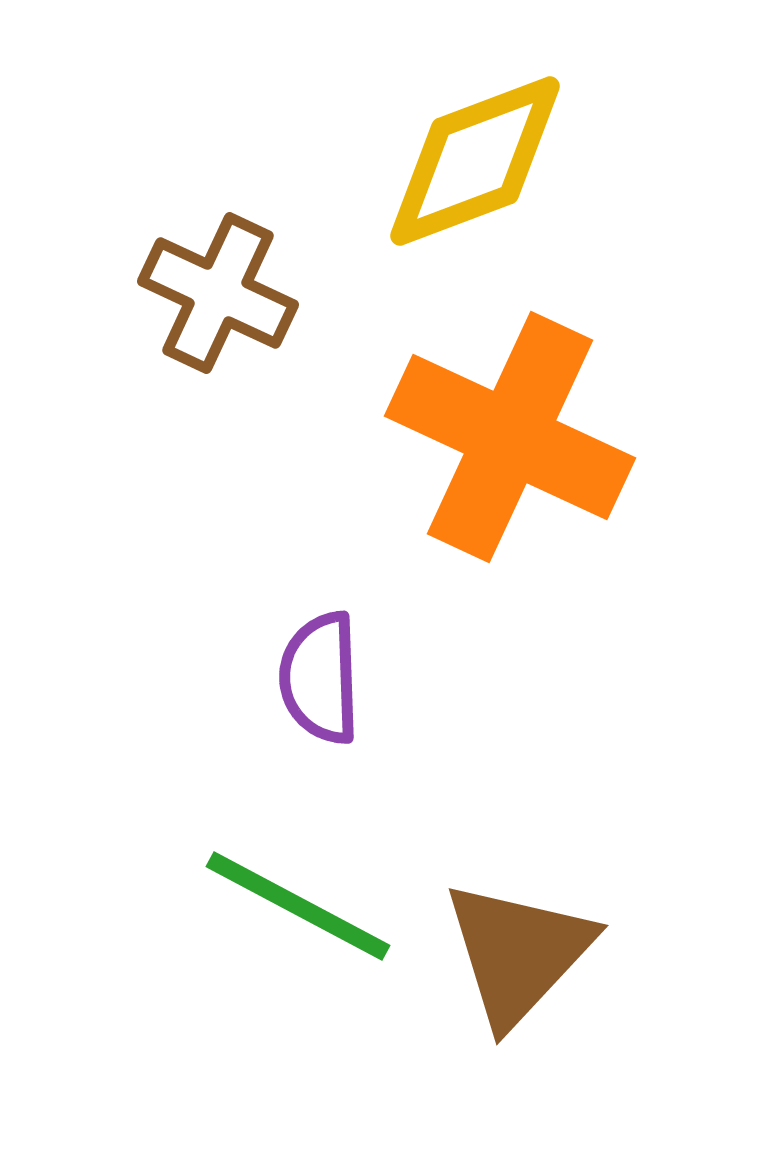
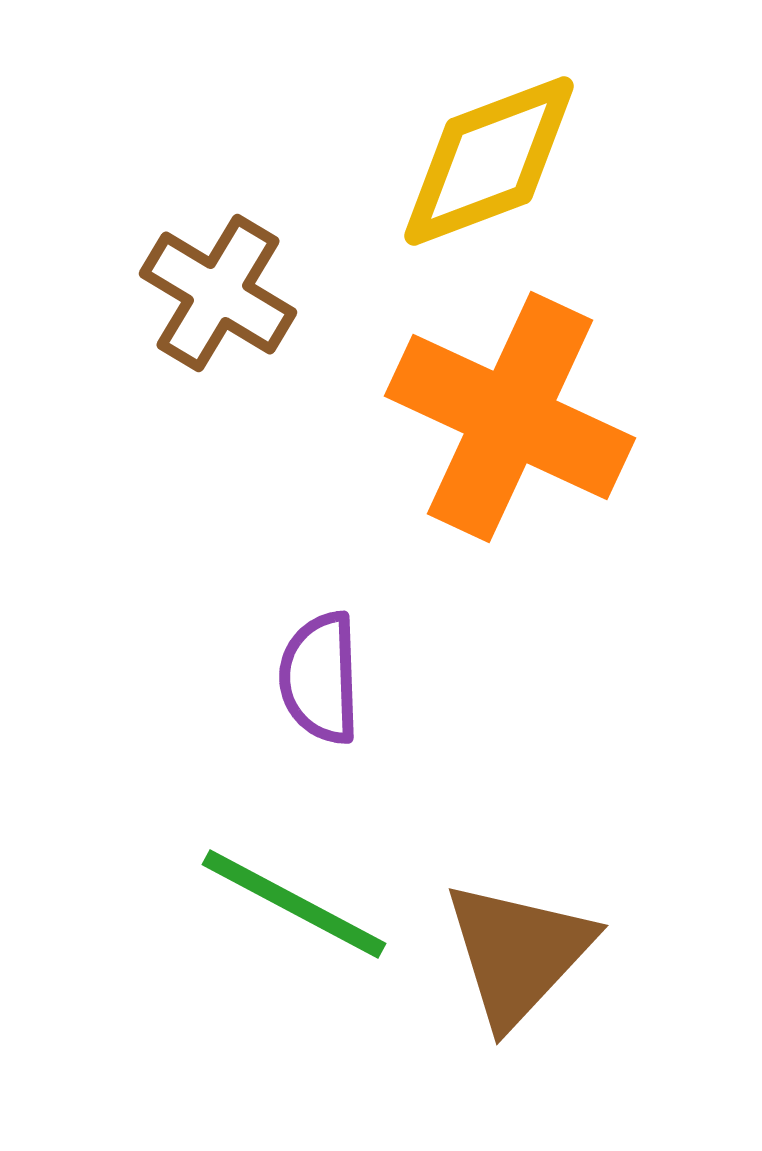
yellow diamond: moved 14 px right
brown cross: rotated 6 degrees clockwise
orange cross: moved 20 px up
green line: moved 4 px left, 2 px up
